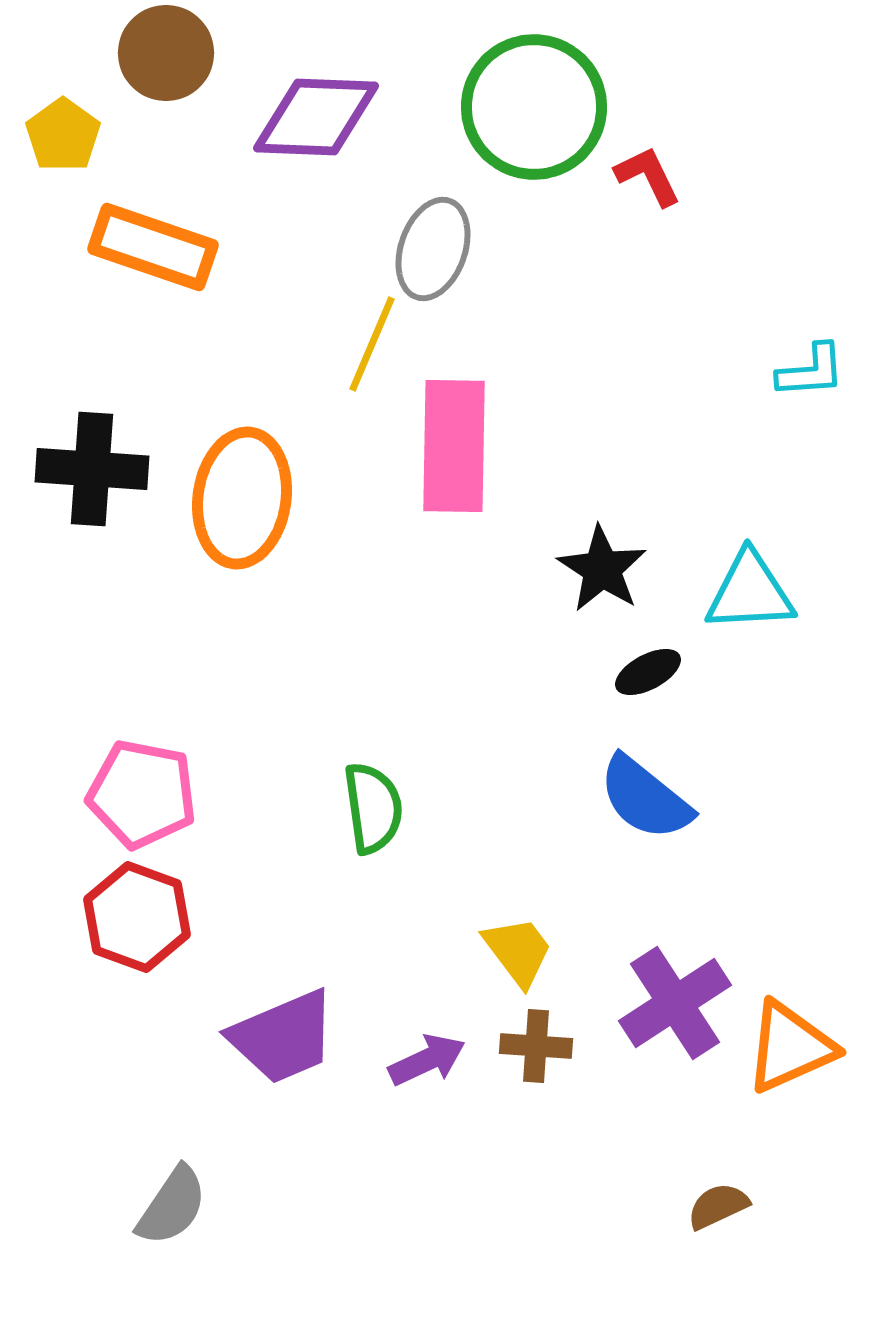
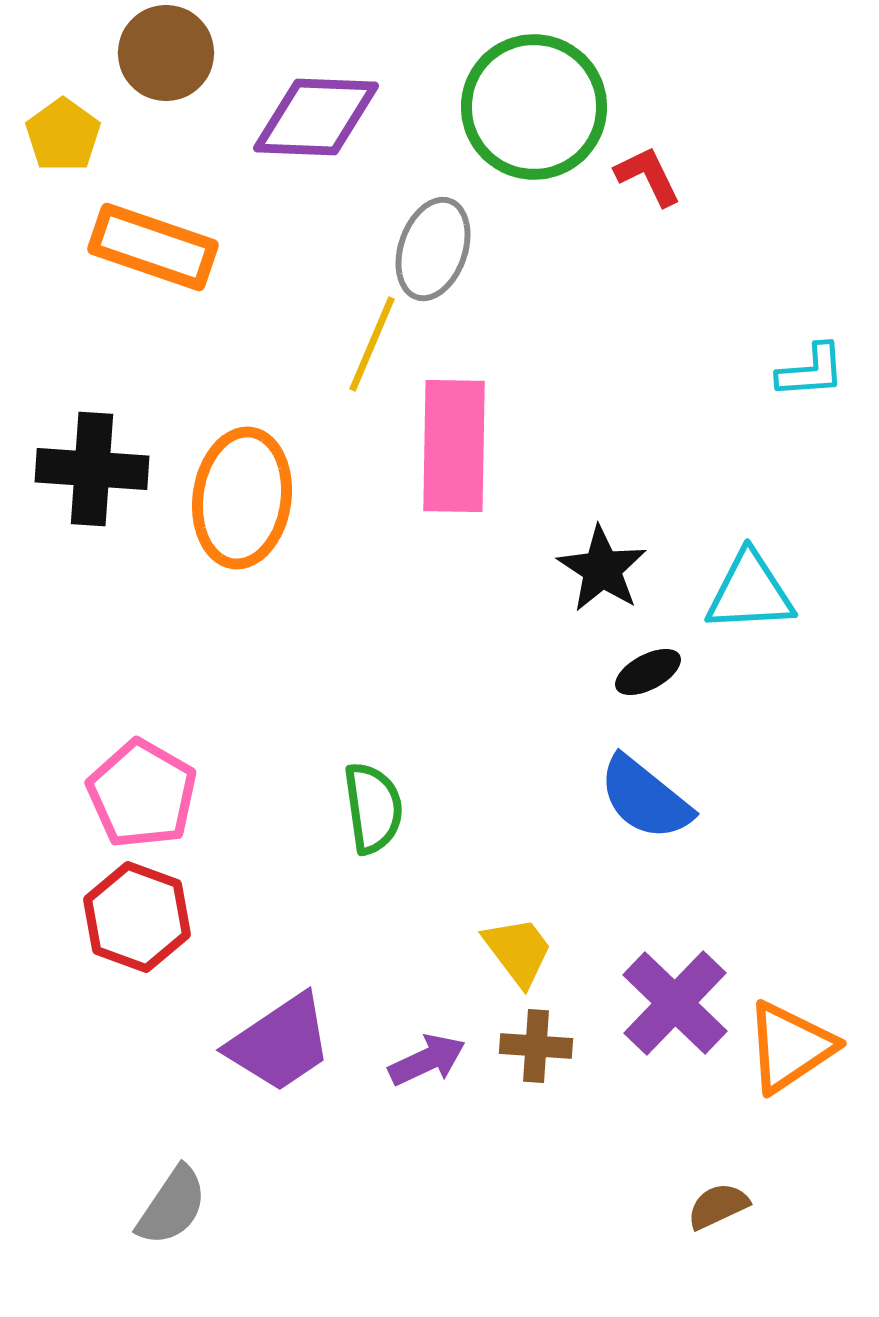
pink pentagon: rotated 19 degrees clockwise
purple cross: rotated 13 degrees counterclockwise
purple trapezoid: moved 3 px left, 6 px down; rotated 11 degrees counterclockwise
orange triangle: rotated 10 degrees counterclockwise
